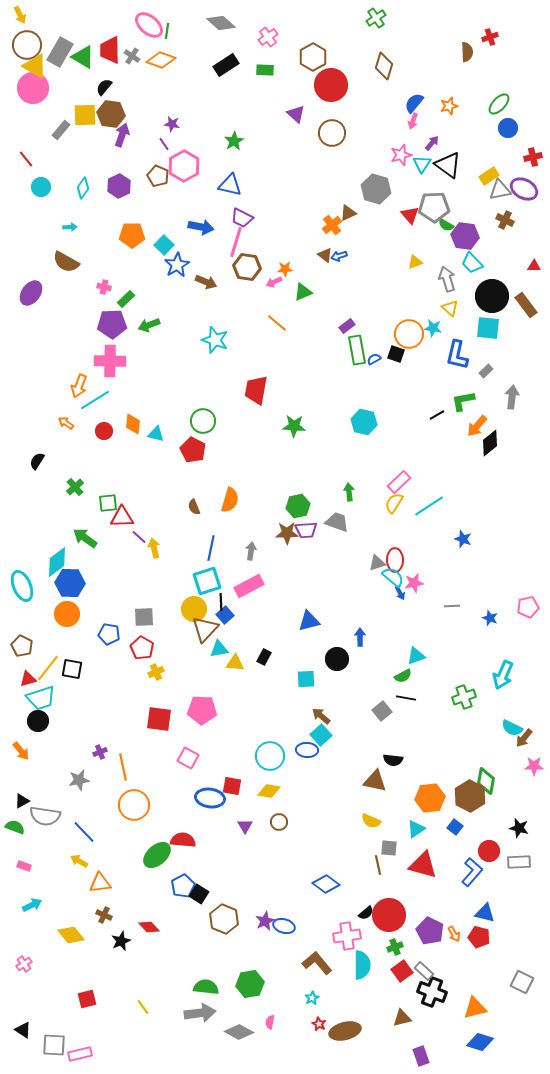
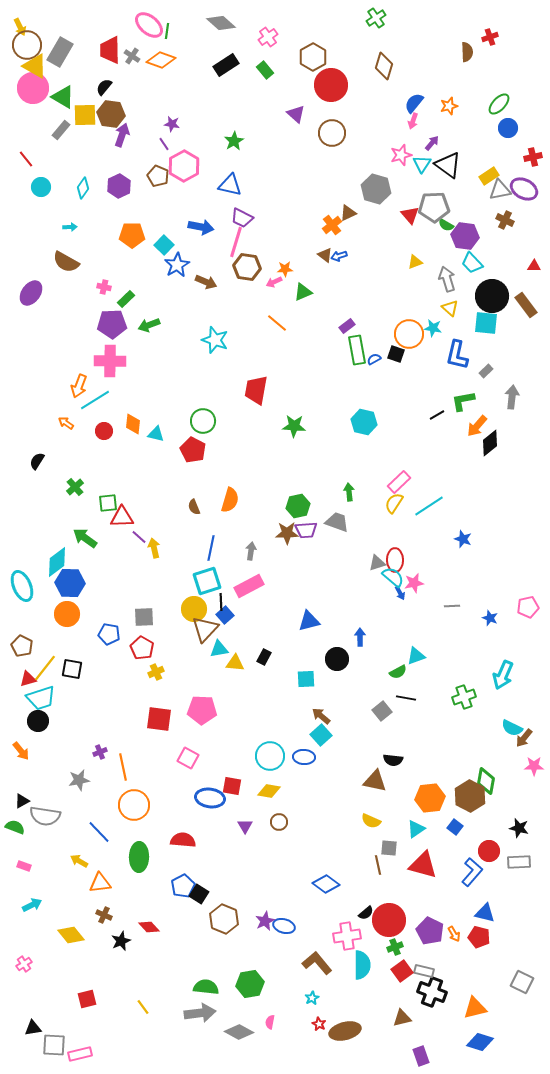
yellow arrow at (20, 15): moved 12 px down
green triangle at (83, 57): moved 20 px left, 40 px down
green rectangle at (265, 70): rotated 48 degrees clockwise
cyan square at (488, 328): moved 2 px left, 5 px up
yellow line at (48, 668): moved 3 px left
green semicircle at (403, 676): moved 5 px left, 4 px up
blue ellipse at (307, 750): moved 3 px left, 7 px down
blue line at (84, 832): moved 15 px right
green ellipse at (157, 855): moved 18 px left, 2 px down; rotated 48 degrees counterclockwise
red circle at (389, 915): moved 5 px down
gray rectangle at (424, 971): rotated 30 degrees counterclockwise
black triangle at (23, 1030): moved 10 px right, 2 px up; rotated 42 degrees counterclockwise
